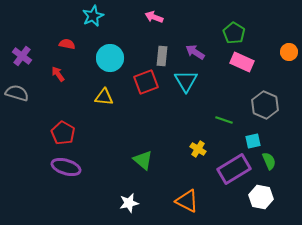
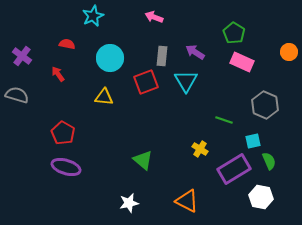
gray semicircle: moved 2 px down
yellow cross: moved 2 px right
